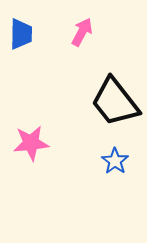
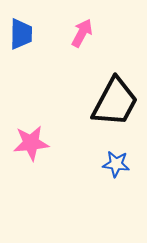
pink arrow: moved 1 px down
black trapezoid: rotated 114 degrees counterclockwise
blue star: moved 1 px right, 3 px down; rotated 28 degrees counterclockwise
